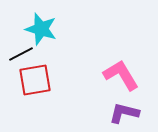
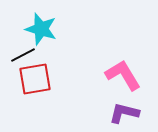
black line: moved 2 px right, 1 px down
pink L-shape: moved 2 px right
red square: moved 1 px up
